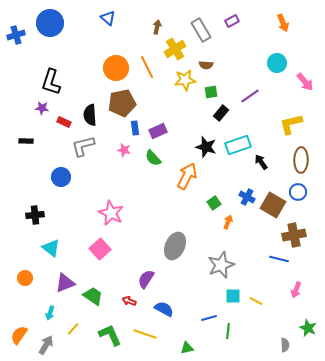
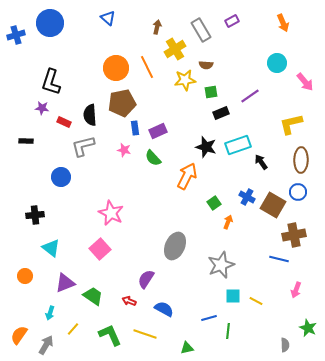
black rectangle at (221, 113): rotated 28 degrees clockwise
orange circle at (25, 278): moved 2 px up
